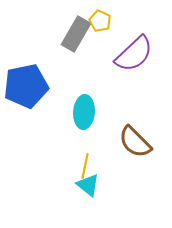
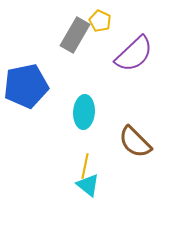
gray rectangle: moved 1 px left, 1 px down
